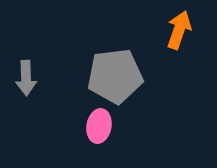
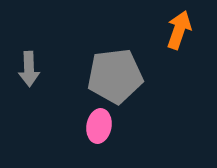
gray arrow: moved 3 px right, 9 px up
